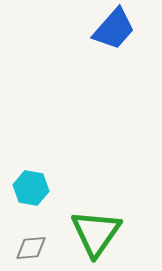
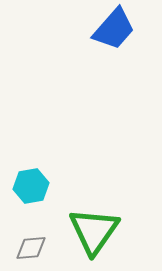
cyan hexagon: moved 2 px up; rotated 20 degrees counterclockwise
green triangle: moved 2 px left, 2 px up
